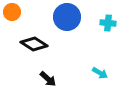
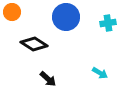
blue circle: moved 1 px left
cyan cross: rotated 14 degrees counterclockwise
